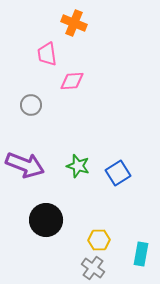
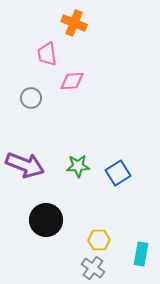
gray circle: moved 7 px up
green star: rotated 20 degrees counterclockwise
